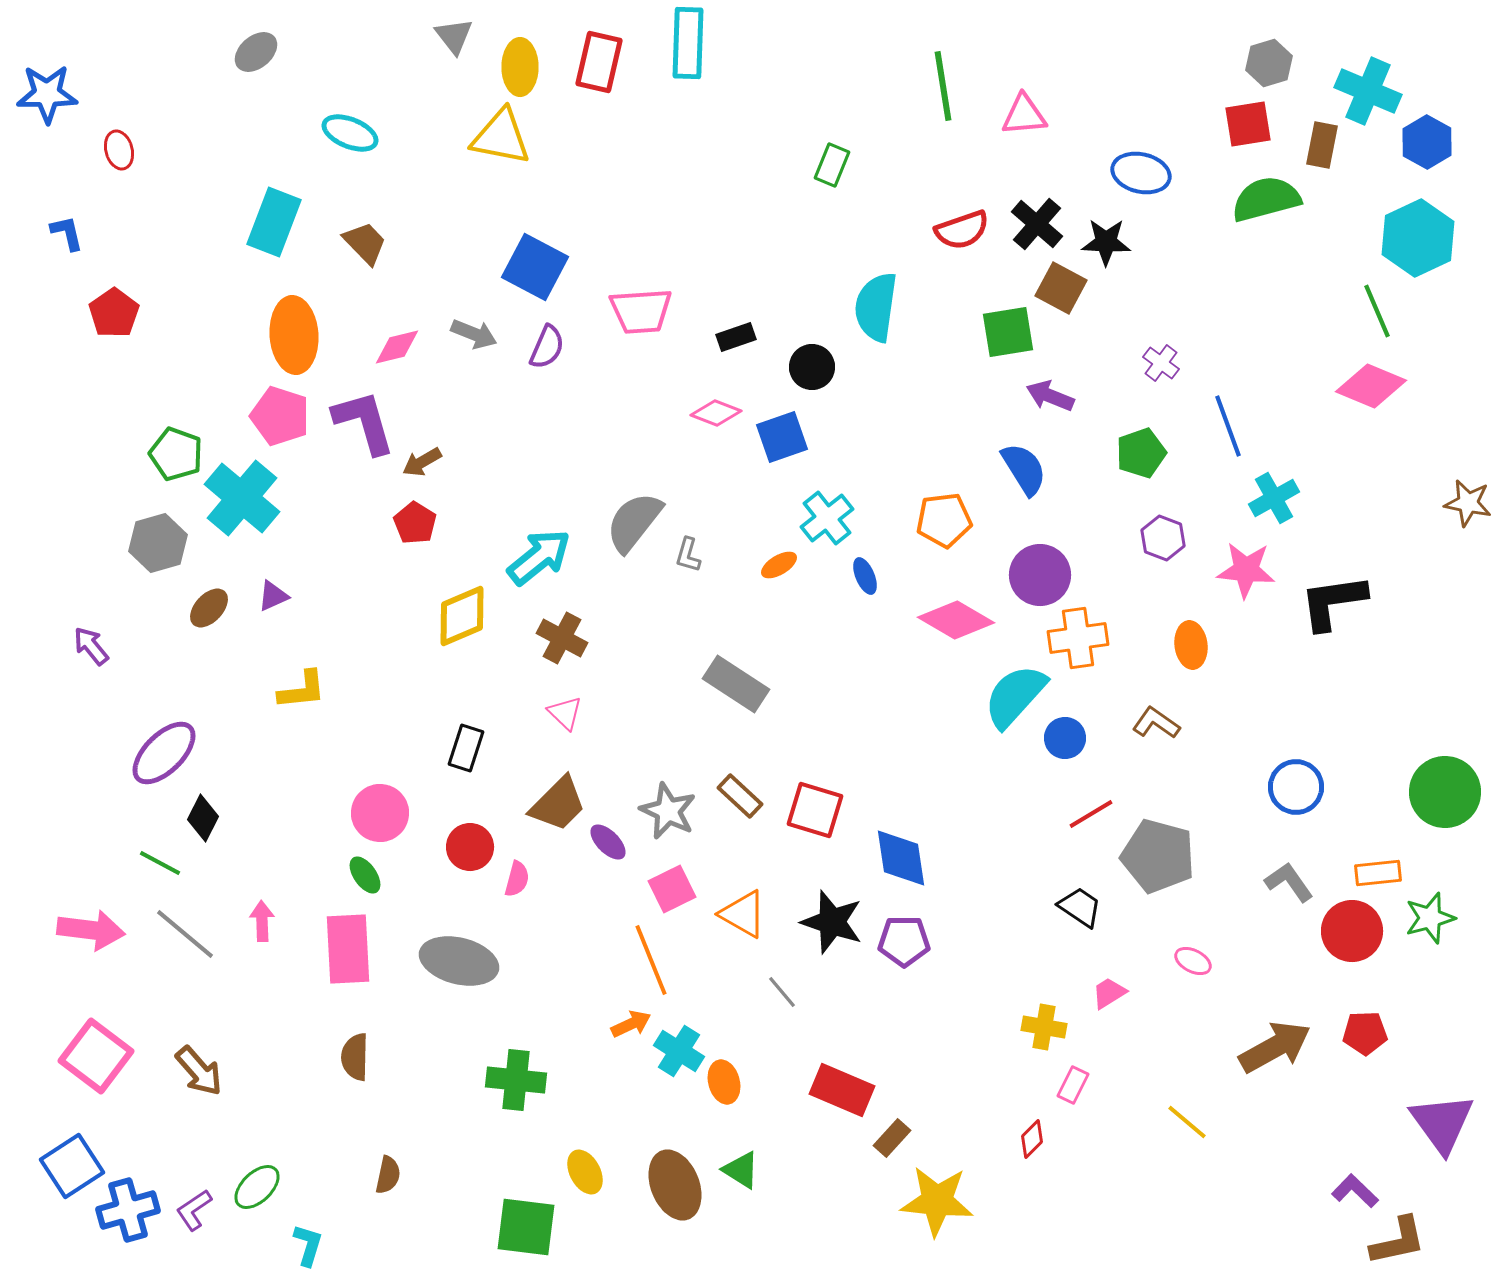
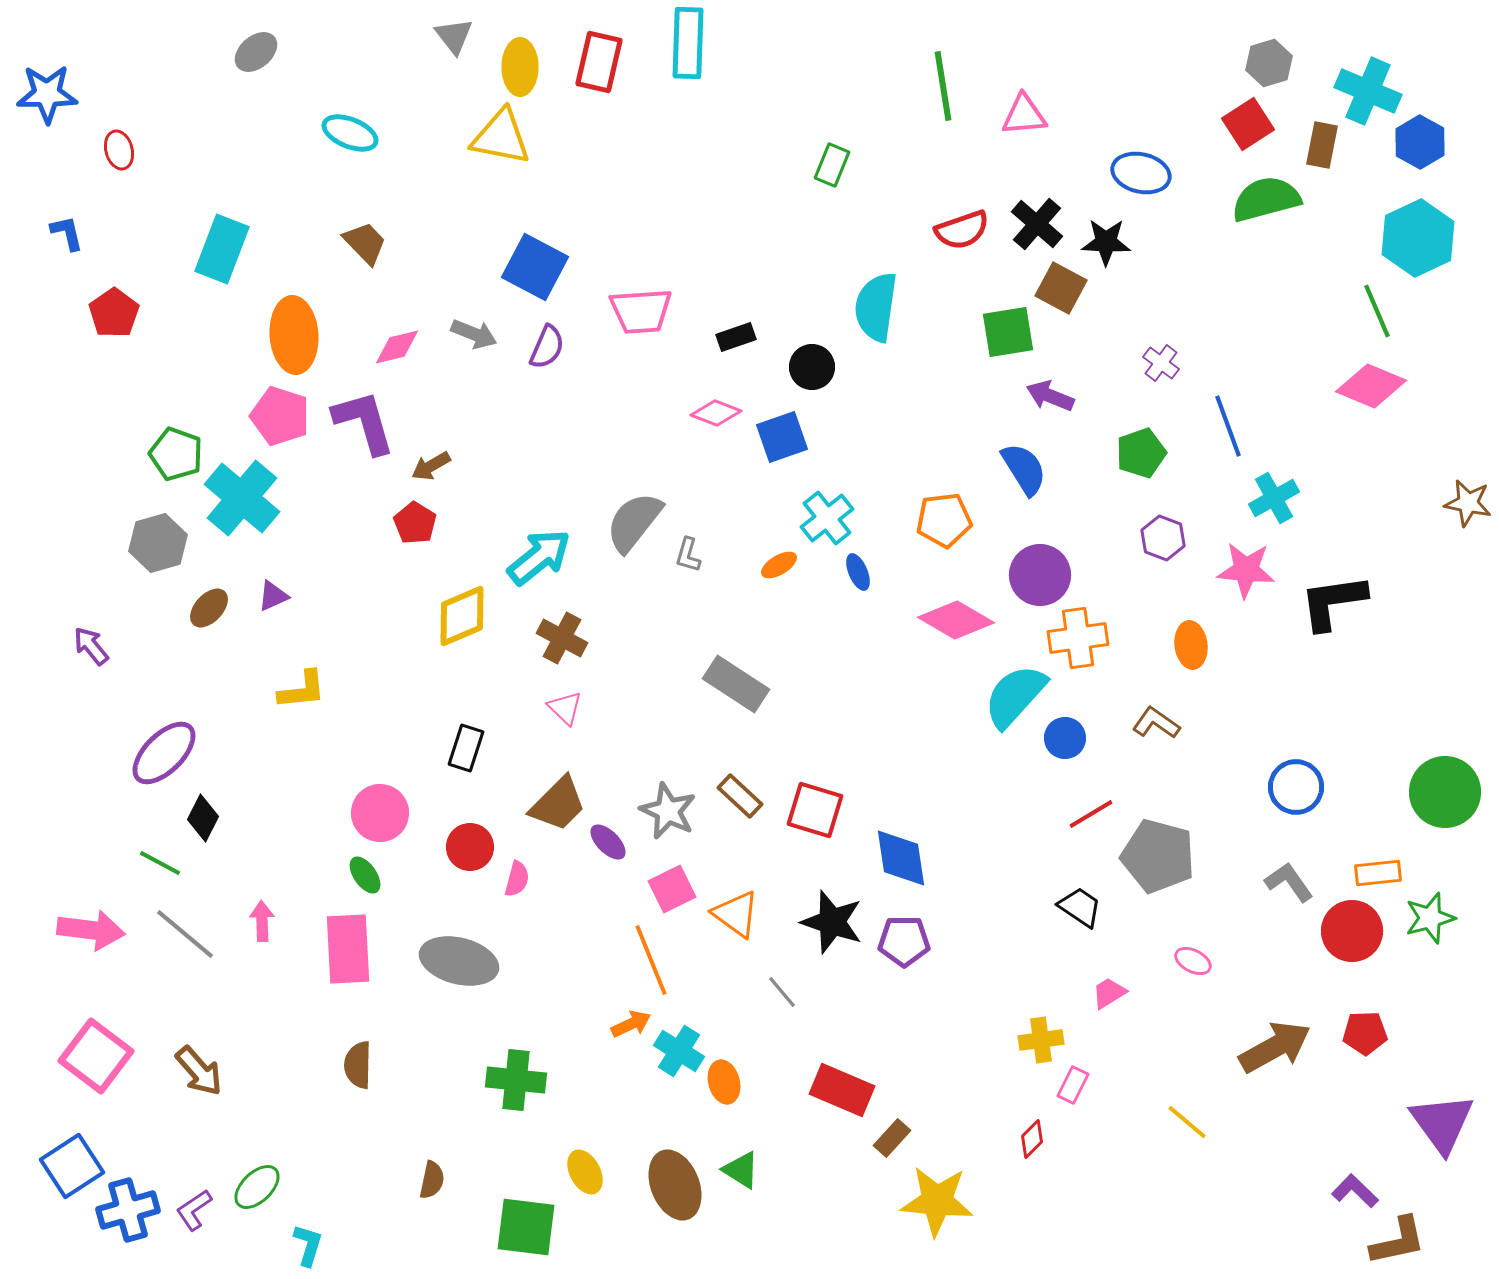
red square at (1248, 124): rotated 24 degrees counterclockwise
blue hexagon at (1427, 142): moved 7 px left
cyan rectangle at (274, 222): moved 52 px left, 27 px down
brown arrow at (422, 462): moved 9 px right, 4 px down
blue ellipse at (865, 576): moved 7 px left, 4 px up
pink triangle at (565, 713): moved 5 px up
orange triangle at (743, 914): moved 7 px left; rotated 6 degrees clockwise
yellow cross at (1044, 1027): moved 3 px left, 13 px down; rotated 18 degrees counterclockwise
brown semicircle at (355, 1057): moved 3 px right, 8 px down
brown semicircle at (388, 1175): moved 44 px right, 5 px down
